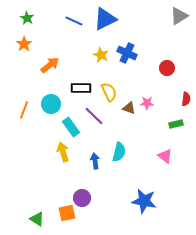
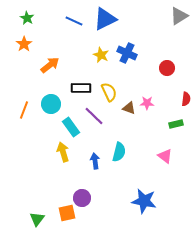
green triangle: rotated 35 degrees clockwise
